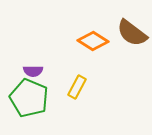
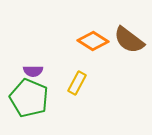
brown semicircle: moved 3 px left, 7 px down
yellow rectangle: moved 4 px up
